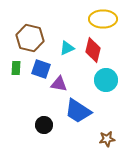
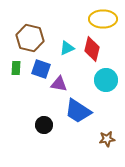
red diamond: moved 1 px left, 1 px up
